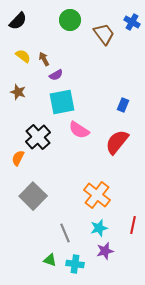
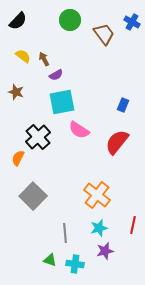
brown star: moved 2 px left
gray line: rotated 18 degrees clockwise
